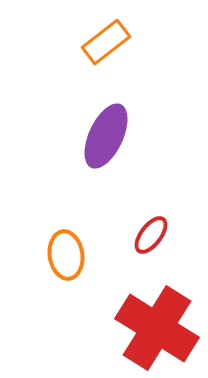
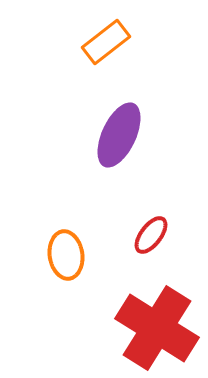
purple ellipse: moved 13 px right, 1 px up
